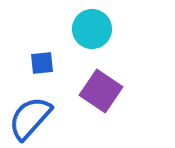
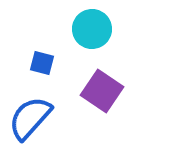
blue square: rotated 20 degrees clockwise
purple square: moved 1 px right
